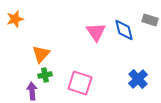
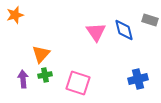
orange star: moved 4 px up
blue cross: rotated 30 degrees clockwise
pink square: moved 2 px left
purple arrow: moved 9 px left, 12 px up
